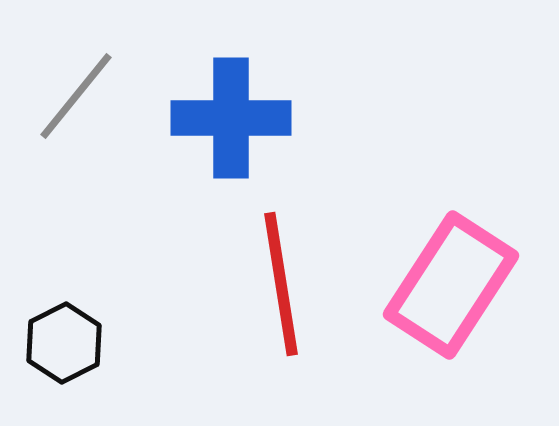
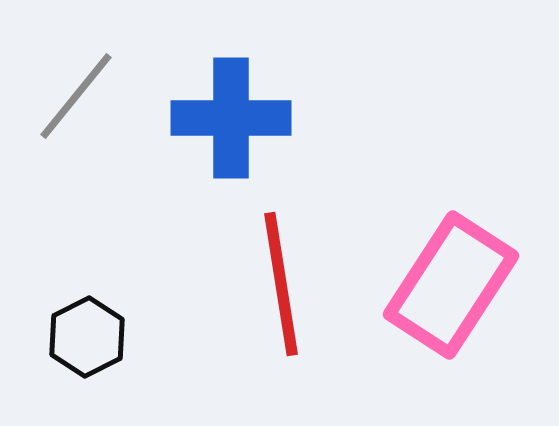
black hexagon: moved 23 px right, 6 px up
